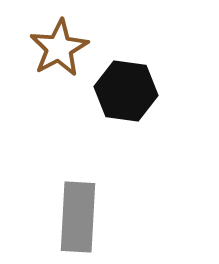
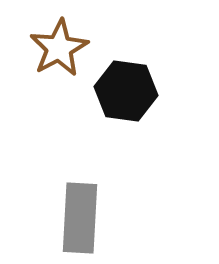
gray rectangle: moved 2 px right, 1 px down
